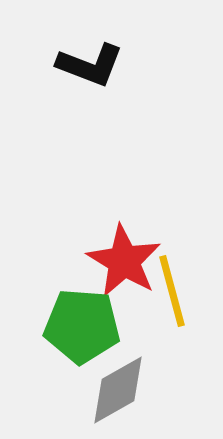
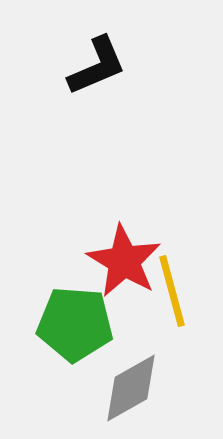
black L-shape: moved 7 px right, 1 px down; rotated 44 degrees counterclockwise
green pentagon: moved 7 px left, 2 px up
gray diamond: moved 13 px right, 2 px up
